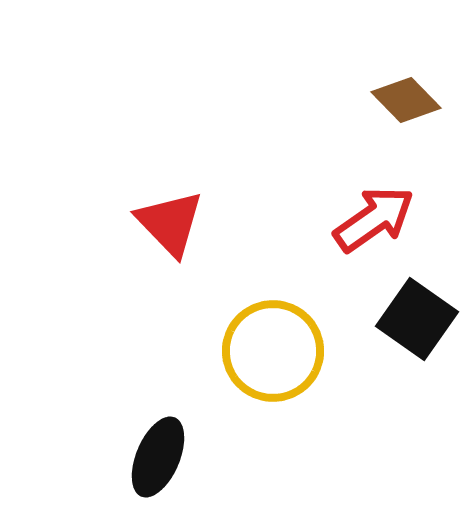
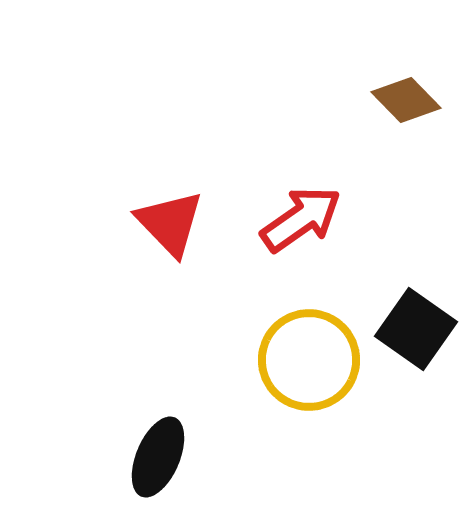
red arrow: moved 73 px left
black square: moved 1 px left, 10 px down
yellow circle: moved 36 px right, 9 px down
